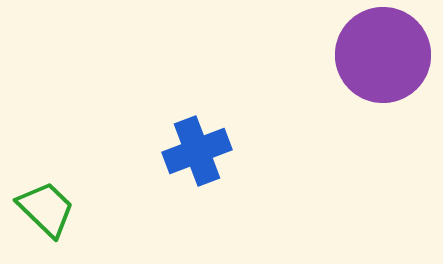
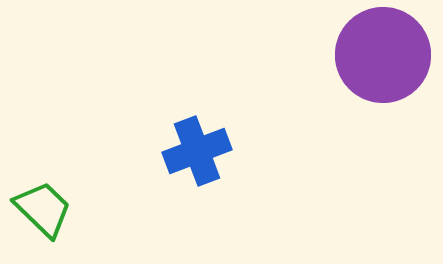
green trapezoid: moved 3 px left
